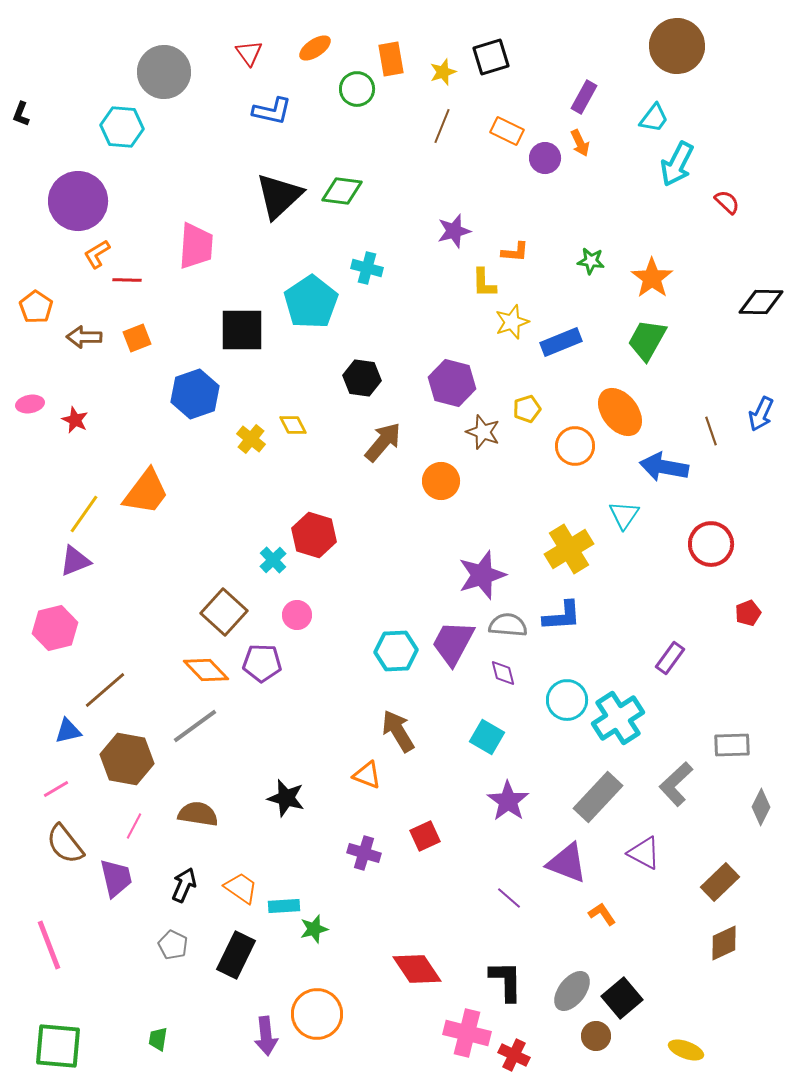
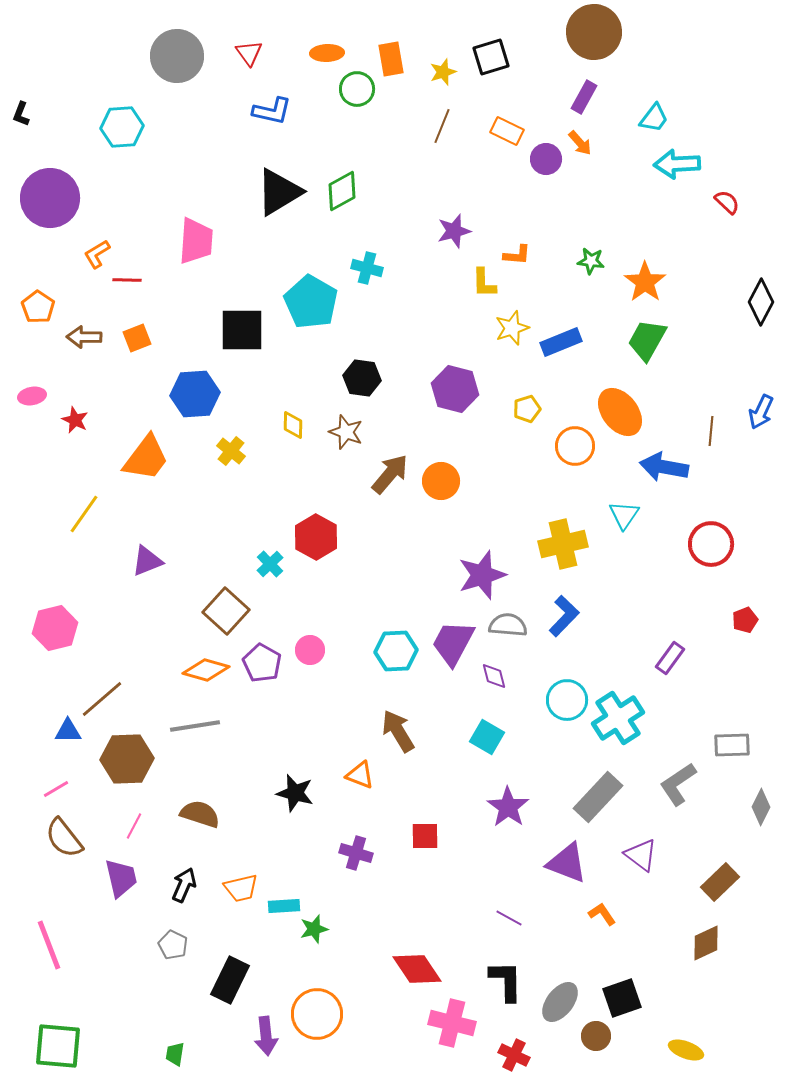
brown circle at (677, 46): moved 83 px left, 14 px up
orange ellipse at (315, 48): moved 12 px right, 5 px down; rotated 32 degrees clockwise
gray circle at (164, 72): moved 13 px right, 16 px up
cyan hexagon at (122, 127): rotated 9 degrees counterclockwise
orange arrow at (580, 143): rotated 16 degrees counterclockwise
purple circle at (545, 158): moved 1 px right, 1 px down
cyan arrow at (677, 164): rotated 60 degrees clockwise
green diamond at (342, 191): rotated 36 degrees counterclockwise
black triangle at (279, 196): moved 4 px up; rotated 12 degrees clockwise
purple circle at (78, 201): moved 28 px left, 3 px up
pink trapezoid at (196, 246): moved 5 px up
orange L-shape at (515, 252): moved 2 px right, 3 px down
orange star at (652, 278): moved 7 px left, 4 px down
cyan pentagon at (311, 302): rotated 8 degrees counterclockwise
black diamond at (761, 302): rotated 63 degrees counterclockwise
orange pentagon at (36, 307): moved 2 px right
yellow star at (512, 322): moved 6 px down
purple hexagon at (452, 383): moved 3 px right, 6 px down
blue hexagon at (195, 394): rotated 15 degrees clockwise
pink ellipse at (30, 404): moved 2 px right, 8 px up
blue arrow at (761, 414): moved 2 px up
yellow diamond at (293, 425): rotated 28 degrees clockwise
brown line at (711, 431): rotated 24 degrees clockwise
brown star at (483, 432): moved 137 px left
yellow cross at (251, 439): moved 20 px left, 12 px down
brown arrow at (383, 442): moved 7 px right, 32 px down
orange trapezoid at (146, 492): moved 34 px up
red hexagon at (314, 535): moved 2 px right, 2 px down; rotated 12 degrees clockwise
yellow cross at (569, 549): moved 6 px left, 5 px up; rotated 18 degrees clockwise
cyan cross at (273, 560): moved 3 px left, 4 px down
purple triangle at (75, 561): moved 72 px right
brown square at (224, 612): moved 2 px right, 1 px up
red pentagon at (748, 613): moved 3 px left, 7 px down
pink circle at (297, 615): moved 13 px right, 35 px down
blue L-shape at (562, 616): moved 2 px right; rotated 42 degrees counterclockwise
purple pentagon at (262, 663): rotated 27 degrees clockwise
orange diamond at (206, 670): rotated 30 degrees counterclockwise
purple diamond at (503, 673): moved 9 px left, 3 px down
brown line at (105, 690): moved 3 px left, 9 px down
gray line at (195, 726): rotated 27 degrees clockwise
blue triangle at (68, 731): rotated 12 degrees clockwise
brown hexagon at (127, 759): rotated 12 degrees counterclockwise
orange triangle at (367, 775): moved 7 px left
gray L-shape at (676, 784): moved 2 px right; rotated 9 degrees clockwise
black star at (286, 798): moved 9 px right, 5 px up
purple star at (508, 801): moved 6 px down
brown semicircle at (198, 814): moved 2 px right; rotated 9 degrees clockwise
red square at (425, 836): rotated 24 degrees clockwise
brown semicircle at (65, 844): moved 1 px left, 6 px up
purple cross at (364, 853): moved 8 px left
purple triangle at (644, 853): moved 3 px left, 2 px down; rotated 9 degrees clockwise
purple trapezoid at (116, 878): moved 5 px right
orange trapezoid at (241, 888): rotated 132 degrees clockwise
purple line at (509, 898): moved 20 px down; rotated 12 degrees counterclockwise
brown diamond at (724, 943): moved 18 px left
black rectangle at (236, 955): moved 6 px left, 25 px down
gray ellipse at (572, 991): moved 12 px left, 11 px down
black square at (622, 998): rotated 21 degrees clockwise
pink cross at (467, 1033): moved 15 px left, 10 px up
green trapezoid at (158, 1039): moved 17 px right, 15 px down
